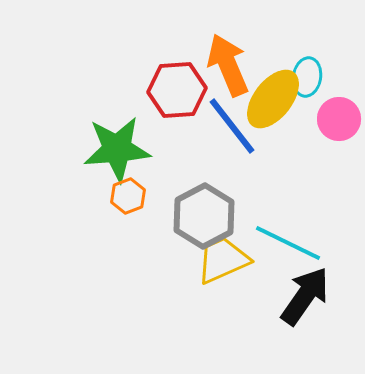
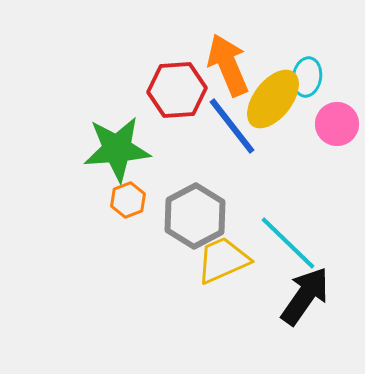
pink circle: moved 2 px left, 5 px down
orange hexagon: moved 4 px down
gray hexagon: moved 9 px left
cyan line: rotated 18 degrees clockwise
